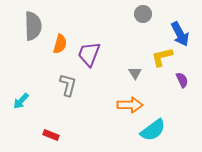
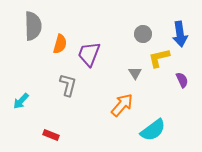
gray circle: moved 20 px down
blue arrow: rotated 20 degrees clockwise
yellow L-shape: moved 3 px left, 1 px down
orange arrow: moved 8 px left; rotated 50 degrees counterclockwise
